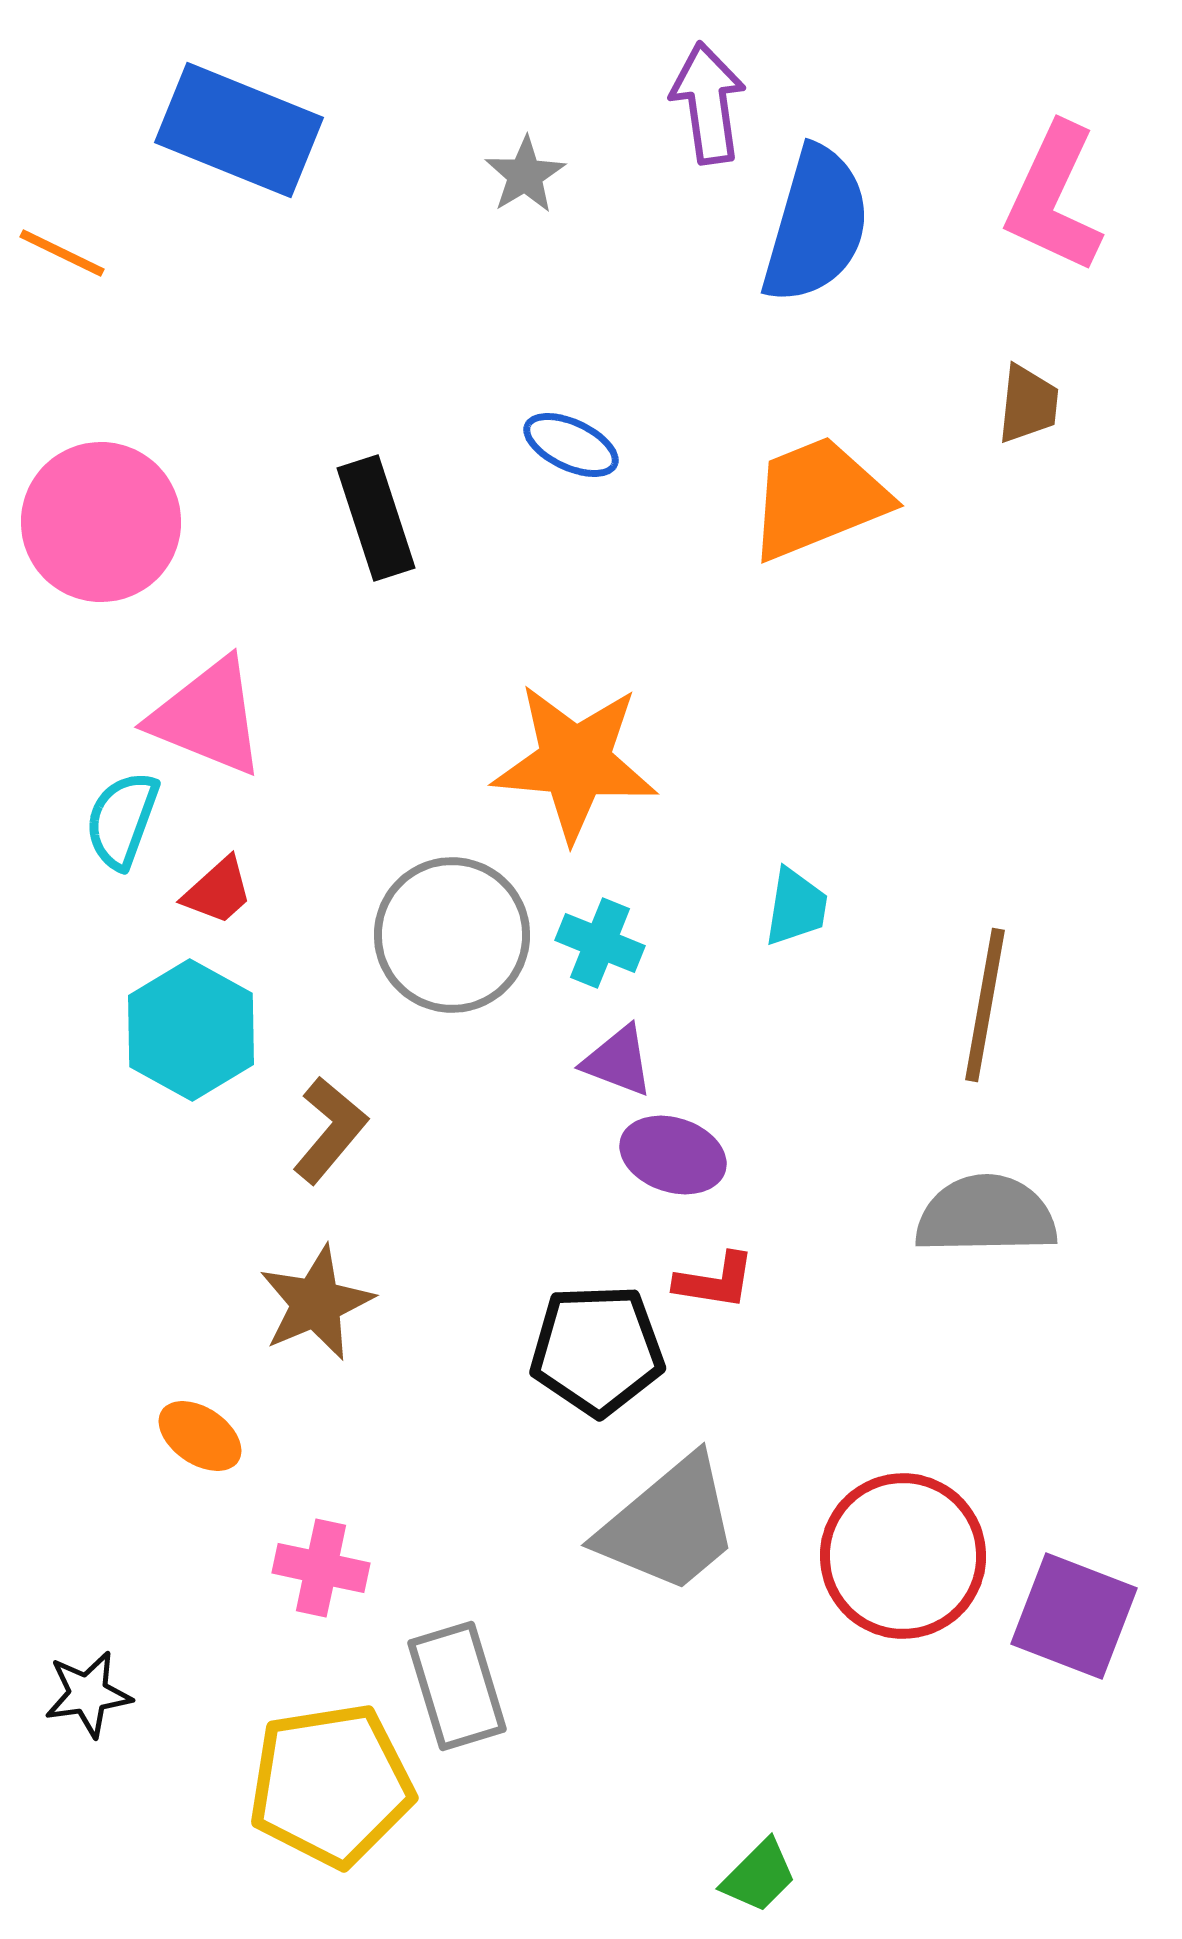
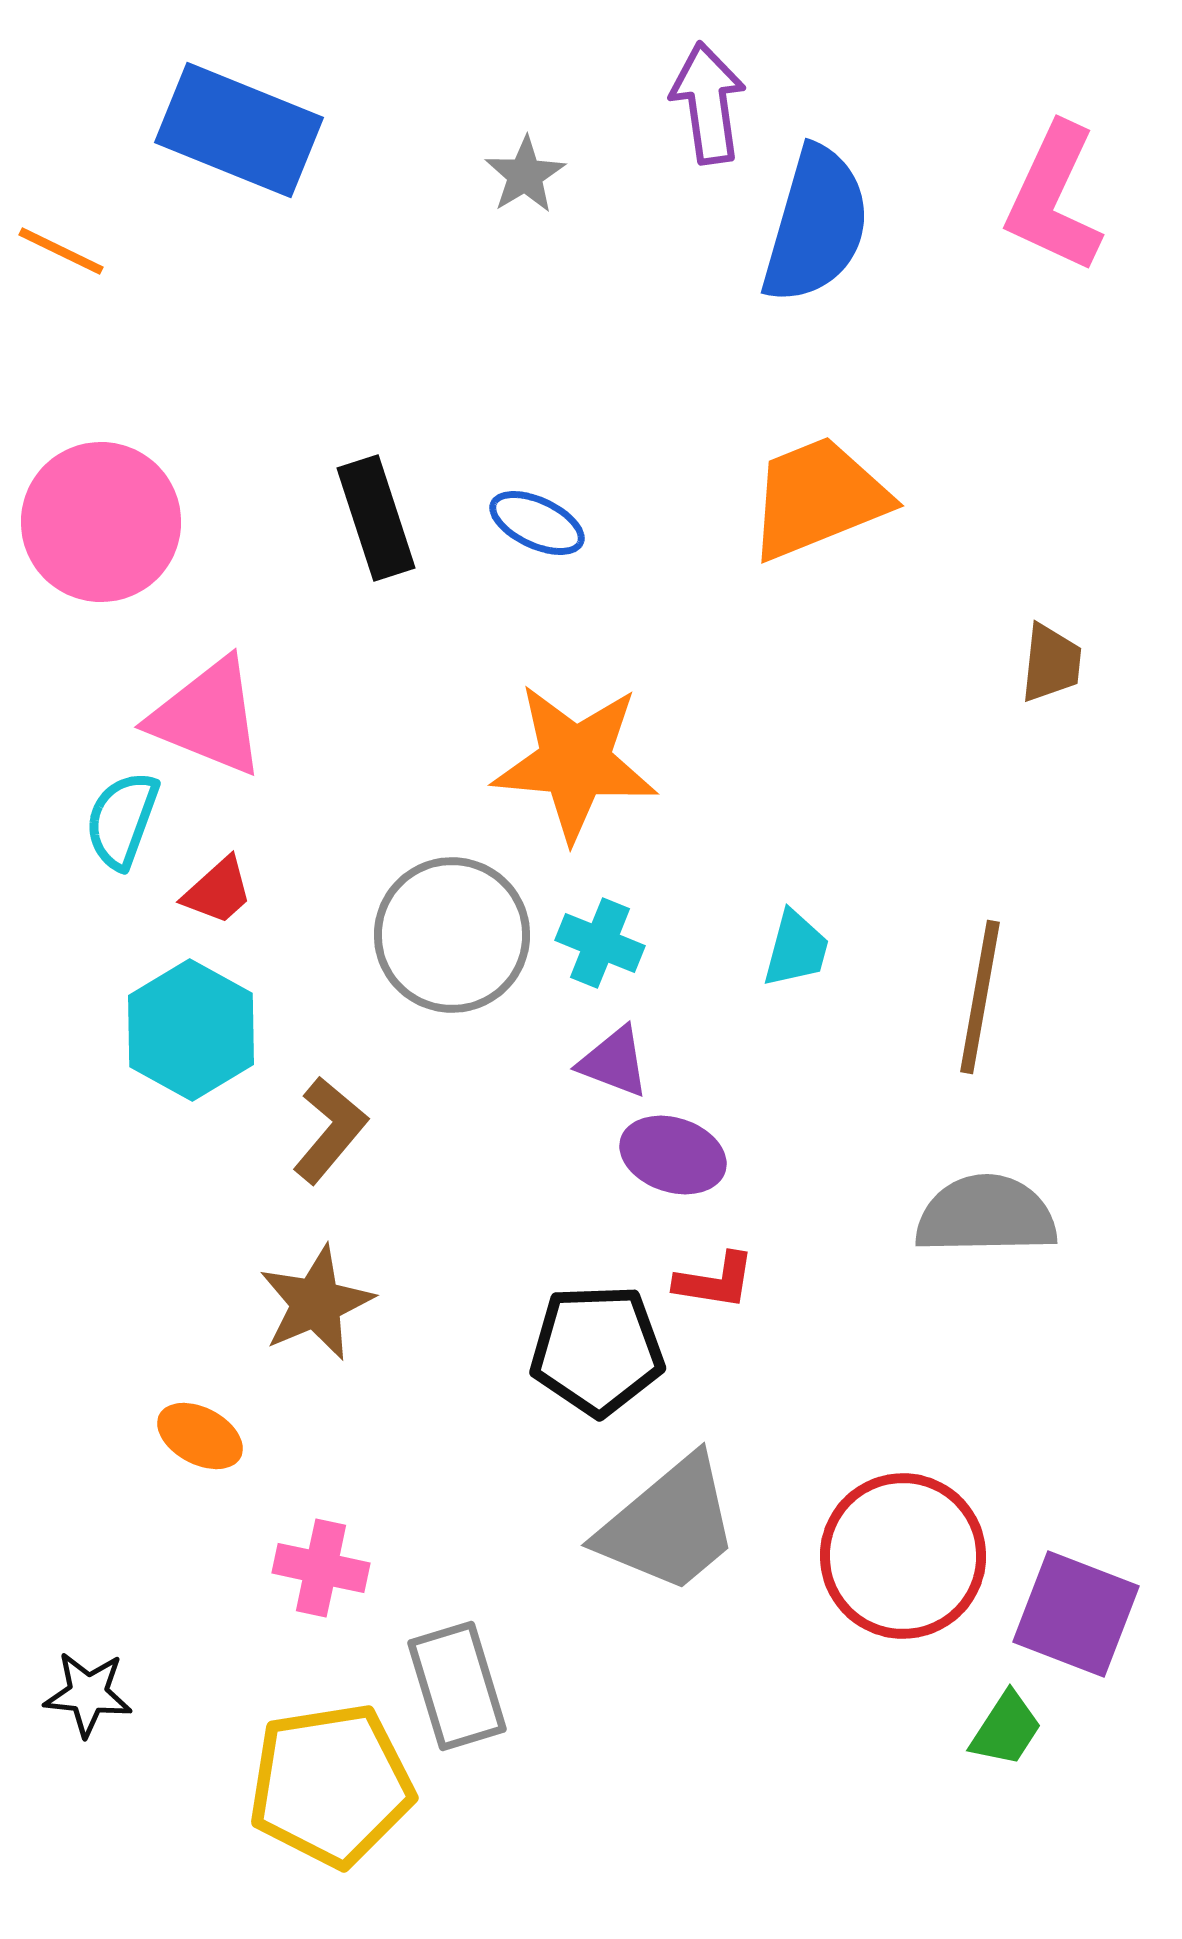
orange line: moved 1 px left, 2 px up
brown trapezoid: moved 23 px right, 259 px down
blue ellipse: moved 34 px left, 78 px down
cyan trapezoid: moved 42 px down; rotated 6 degrees clockwise
brown line: moved 5 px left, 8 px up
purple triangle: moved 4 px left, 1 px down
orange ellipse: rotated 6 degrees counterclockwise
purple square: moved 2 px right, 2 px up
black star: rotated 14 degrees clockwise
green trapezoid: moved 247 px right, 147 px up; rotated 12 degrees counterclockwise
